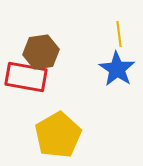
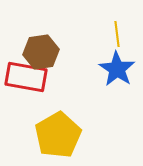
yellow line: moved 2 px left
